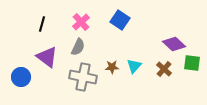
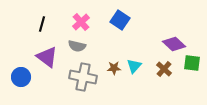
gray semicircle: moved 1 px left, 1 px up; rotated 78 degrees clockwise
brown star: moved 2 px right, 1 px down
